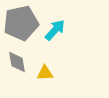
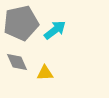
cyan arrow: rotated 10 degrees clockwise
gray diamond: rotated 15 degrees counterclockwise
